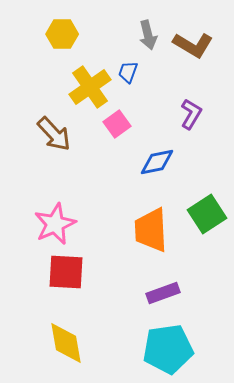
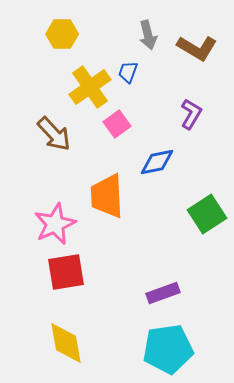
brown L-shape: moved 4 px right, 3 px down
orange trapezoid: moved 44 px left, 34 px up
red square: rotated 12 degrees counterclockwise
